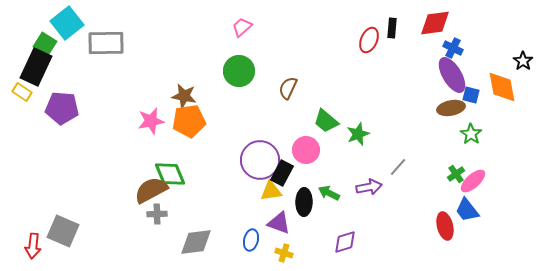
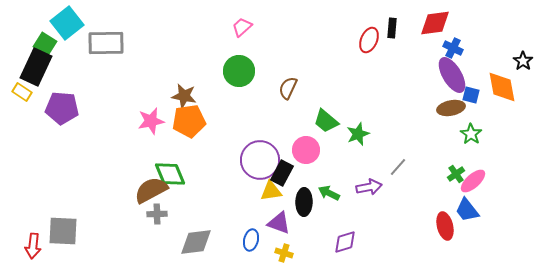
gray square at (63, 231): rotated 20 degrees counterclockwise
